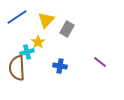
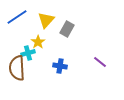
cyan cross: moved 1 px right, 1 px down
